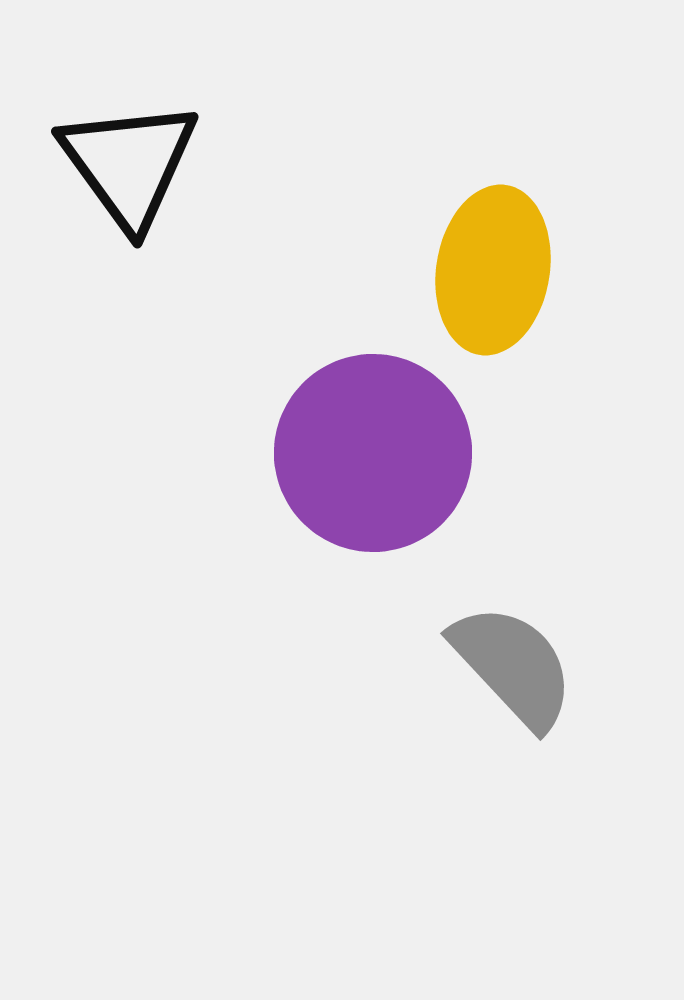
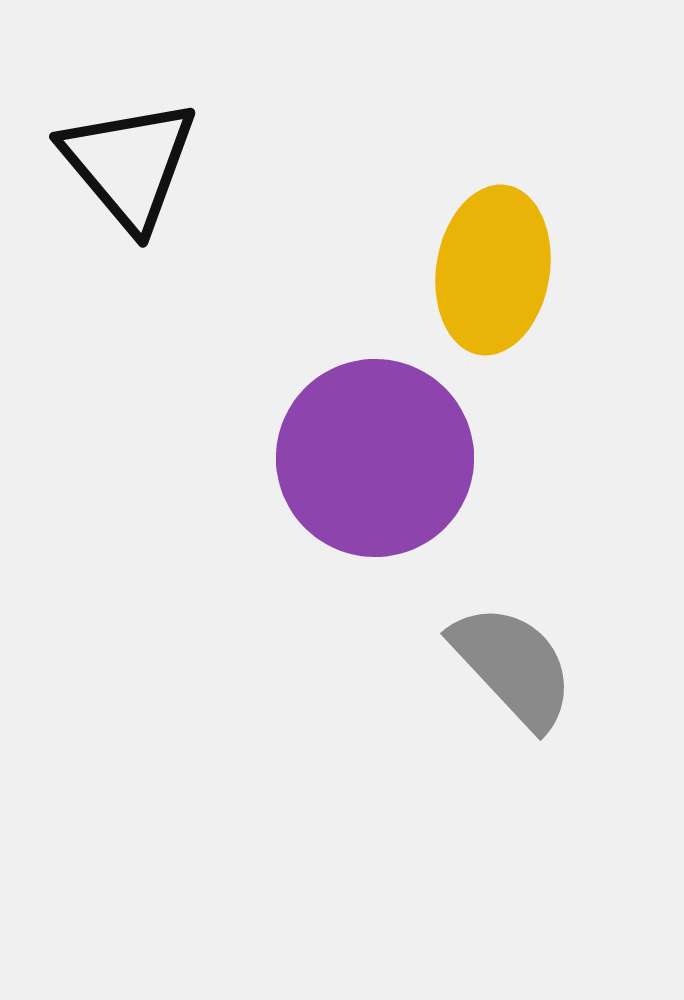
black triangle: rotated 4 degrees counterclockwise
purple circle: moved 2 px right, 5 px down
